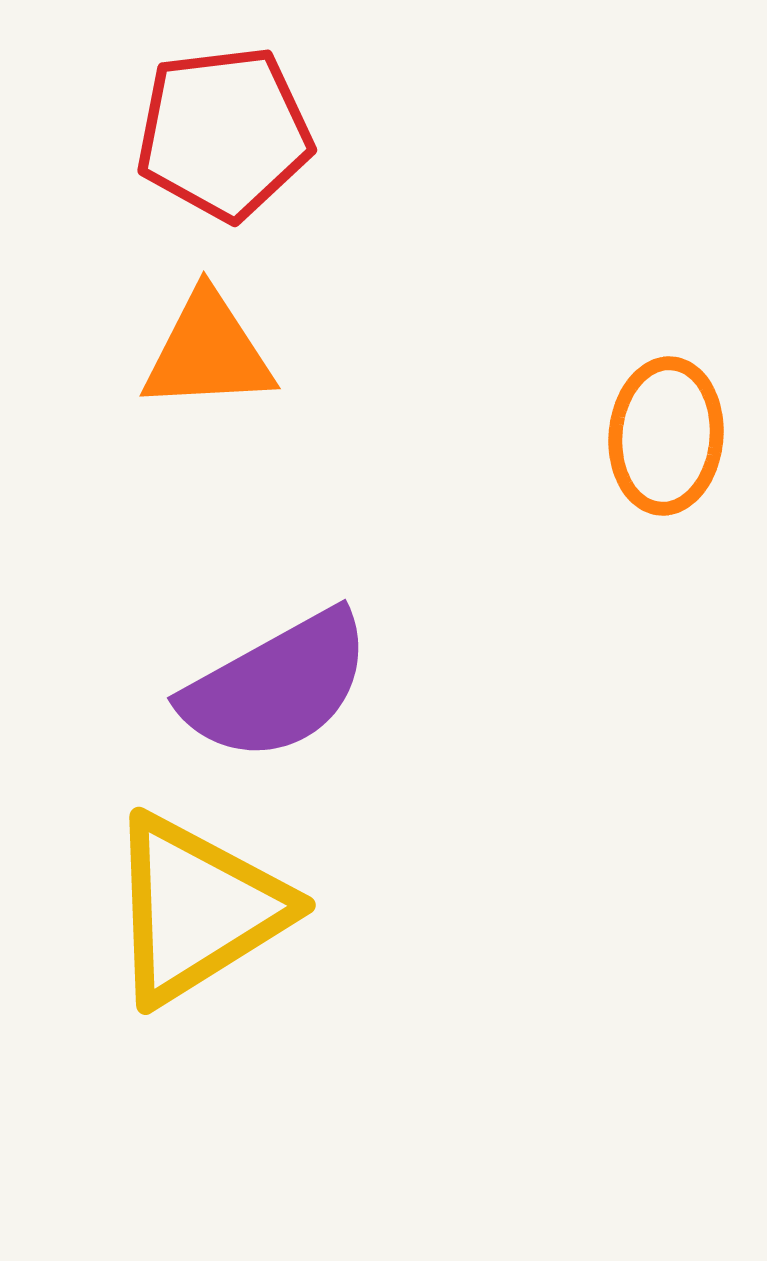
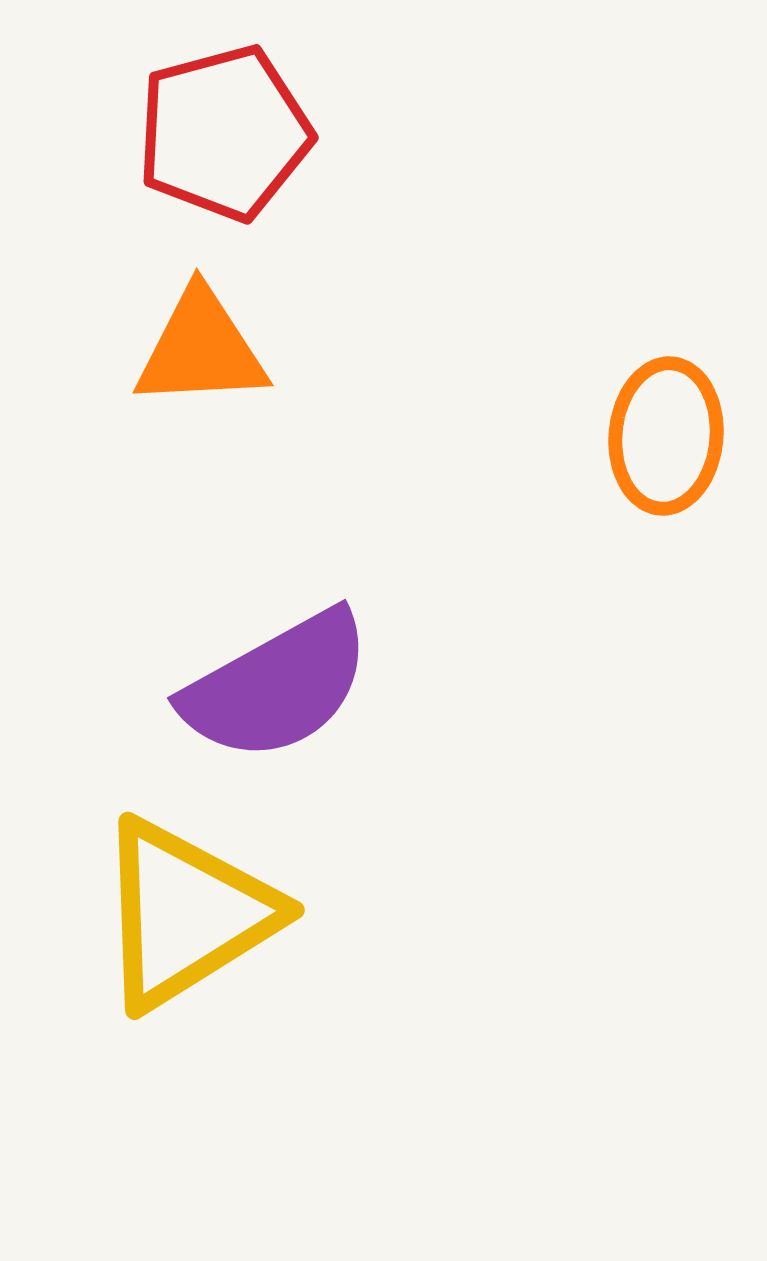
red pentagon: rotated 8 degrees counterclockwise
orange triangle: moved 7 px left, 3 px up
yellow triangle: moved 11 px left, 5 px down
